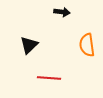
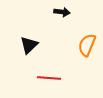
orange semicircle: rotated 30 degrees clockwise
